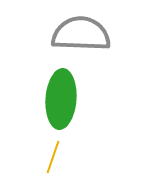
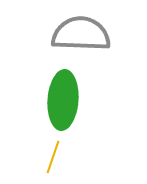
green ellipse: moved 2 px right, 1 px down
